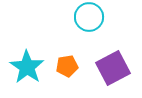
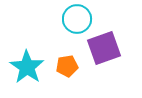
cyan circle: moved 12 px left, 2 px down
purple square: moved 9 px left, 20 px up; rotated 8 degrees clockwise
